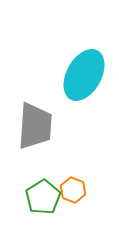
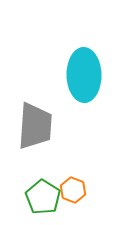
cyan ellipse: rotated 30 degrees counterclockwise
green pentagon: rotated 8 degrees counterclockwise
